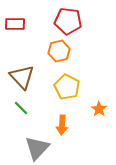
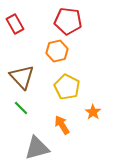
red rectangle: rotated 60 degrees clockwise
orange hexagon: moved 2 px left
orange star: moved 6 px left, 3 px down
orange arrow: rotated 144 degrees clockwise
gray triangle: rotated 32 degrees clockwise
